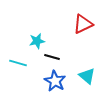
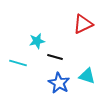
black line: moved 3 px right
cyan triangle: rotated 24 degrees counterclockwise
blue star: moved 4 px right, 2 px down
